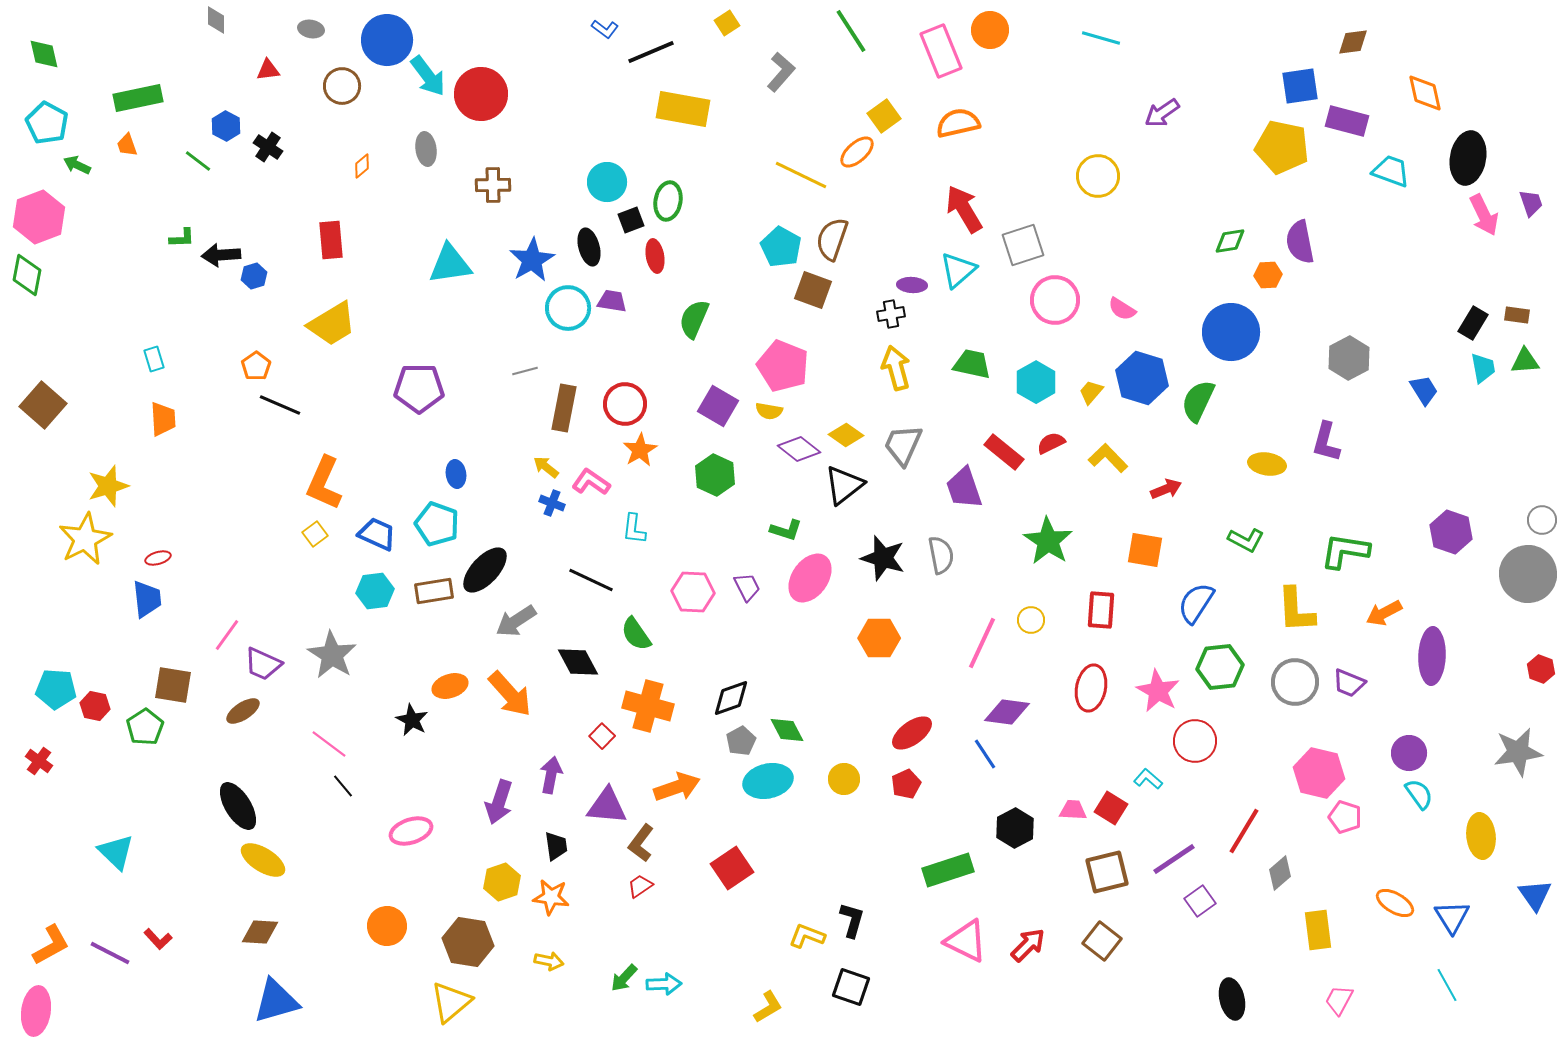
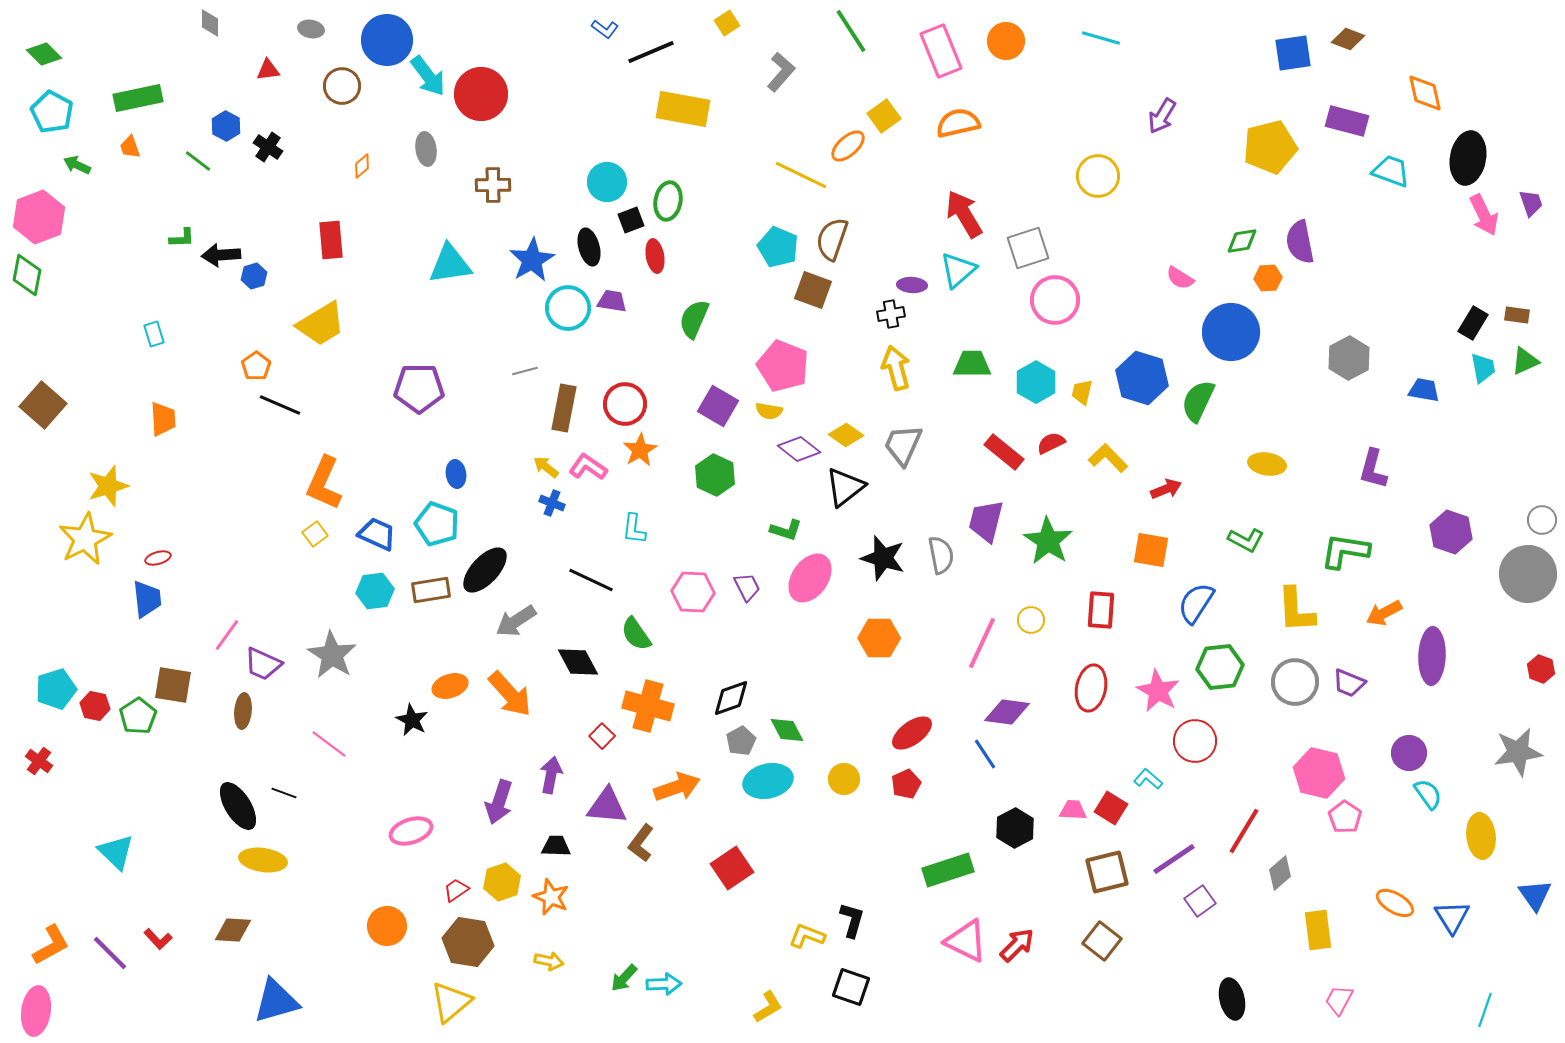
gray diamond at (216, 20): moved 6 px left, 3 px down
orange circle at (990, 30): moved 16 px right, 11 px down
brown diamond at (1353, 42): moved 5 px left, 3 px up; rotated 28 degrees clockwise
green diamond at (44, 54): rotated 32 degrees counterclockwise
blue square at (1300, 86): moved 7 px left, 33 px up
purple arrow at (1162, 113): moved 3 px down; rotated 24 degrees counterclockwise
cyan pentagon at (47, 123): moved 5 px right, 11 px up
orange trapezoid at (127, 145): moved 3 px right, 2 px down
yellow pentagon at (1282, 147): moved 12 px left; rotated 26 degrees counterclockwise
orange ellipse at (857, 152): moved 9 px left, 6 px up
red arrow at (964, 209): moved 5 px down
green diamond at (1230, 241): moved 12 px right
gray square at (1023, 245): moved 5 px right, 3 px down
cyan pentagon at (781, 247): moved 3 px left; rotated 6 degrees counterclockwise
orange hexagon at (1268, 275): moved 3 px down
pink semicircle at (1122, 309): moved 58 px right, 31 px up
yellow trapezoid at (332, 324): moved 11 px left
cyan rectangle at (154, 359): moved 25 px up
green triangle at (1525, 361): rotated 20 degrees counterclockwise
green trapezoid at (972, 364): rotated 12 degrees counterclockwise
blue trapezoid at (1424, 390): rotated 48 degrees counterclockwise
yellow trapezoid at (1091, 392): moved 9 px left; rotated 28 degrees counterclockwise
purple L-shape at (1326, 442): moved 47 px right, 27 px down
pink L-shape at (591, 482): moved 3 px left, 15 px up
black triangle at (844, 485): moved 1 px right, 2 px down
purple trapezoid at (964, 488): moved 22 px right, 33 px down; rotated 33 degrees clockwise
orange square at (1145, 550): moved 6 px right
brown rectangle at (434, 591): moved 3 px left, 1 px up
cyan pentagon at (56, 689): rotated 21 degrees counterclockwise
brown ellipse at (243, 711): rotated 52 degrees counterclockwise
green pentagon at (145, 727): moved 7 px left, 11 px up
black line at (343, 786): moved 59 px left, 7 px down; rotated 30 degrees counterclockwise
cyan semicircle at (1419, 794): moved 9 px right
pink pentagon at (1345, 817): rotated 16 degrees clockwise
black trapezoid at (556, 846): rotated 80 degrees counterclockwise
yellow ellipse at (263, 860): rotated 24 degrees counterclockwise
red trapezoid at (640, 886): moved 184 px left, 4 px down
orange star at (551, 897): rotated 15 degrees clockwise
brown diamond at (260, 932): moved 27 px left, 2 px up
red arrow at (1028, 945): moved 11 px left
purple line at (110, 953): rotated 18 degrees clockwise
cyan line at (1447, 985): moved 38 px right, 25 px down; rotated 48 degrees clockwise
